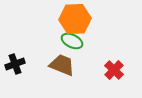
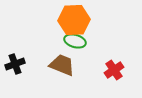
orange hexagon: moved 1 px left, 1 px down
green ellipse: moved 3 px right; rotated 10 degrees counterclockwise
red cross: rotated 12 degrees clockwise
